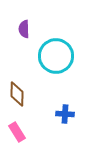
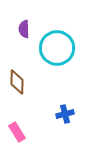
cyan circle: moved 1 px right, 8 px up
brown diamond: moved 12 px up
blue cross: rotated 18 degrees counterclockwise
